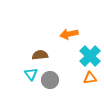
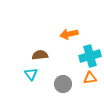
cyan cross: rotated 30 degrees clockwise
gray circle: moved 13 px right, 4 px down
